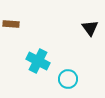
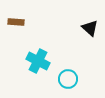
brown rectangle: moved 5 px right, 2 px up
black triangle: rotated 12 degrees counterclockwise
